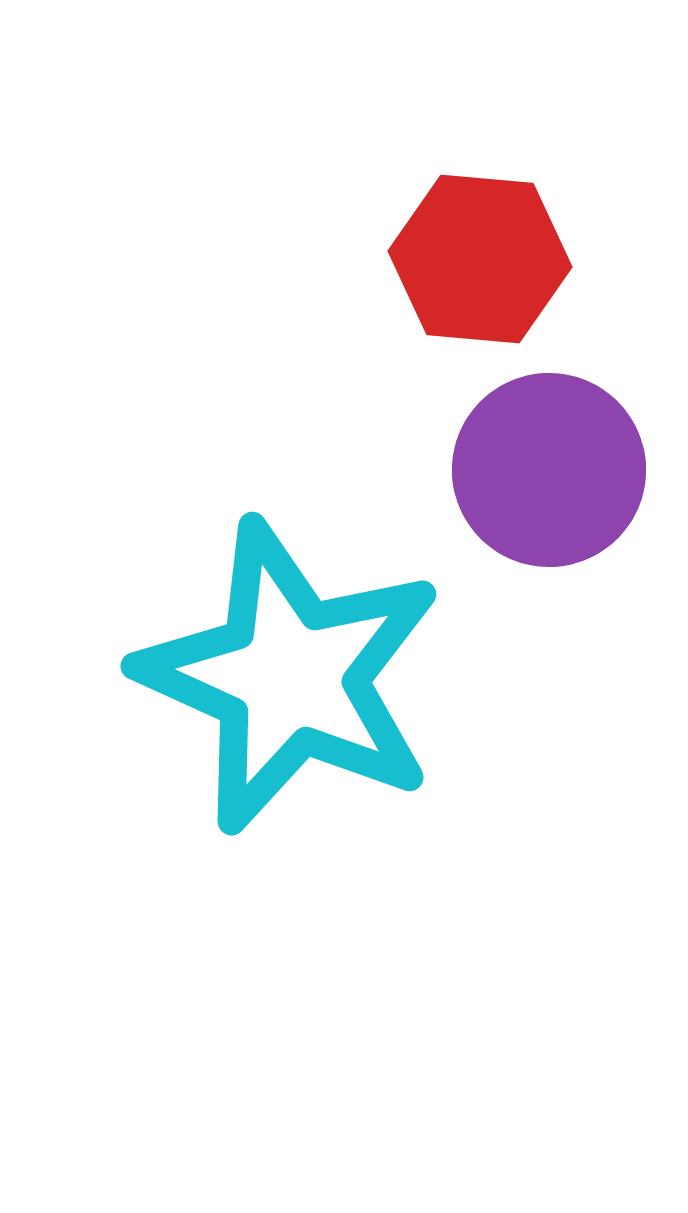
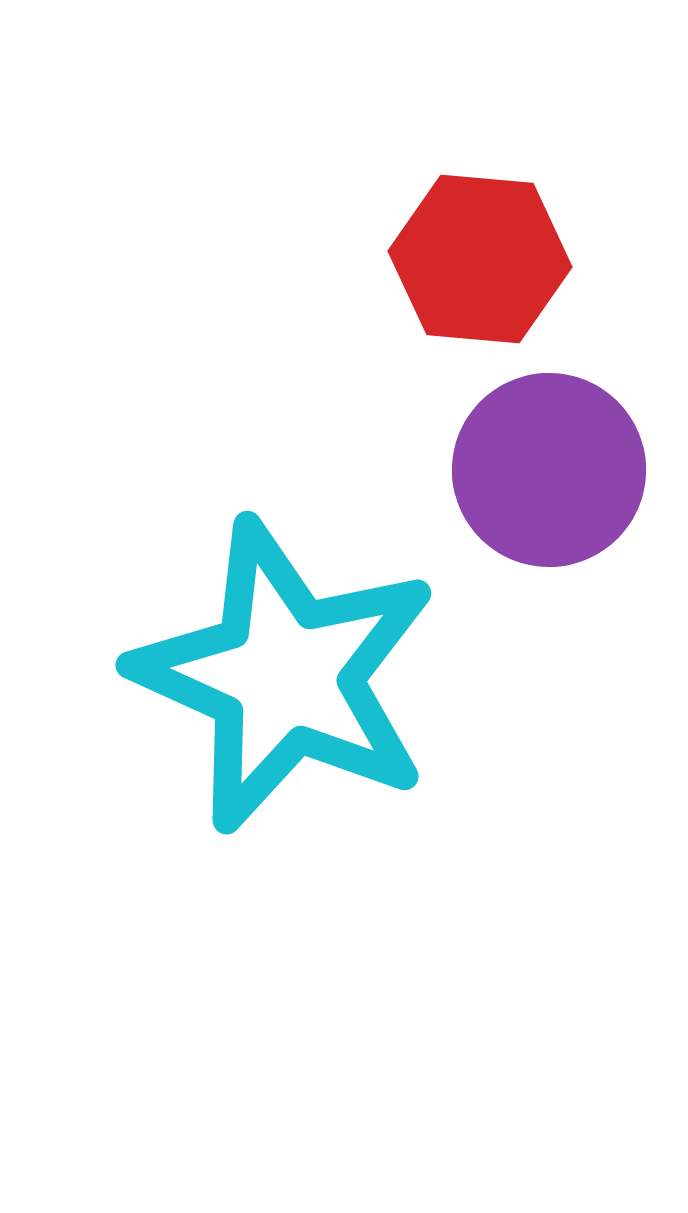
cyan star: moved 5 px left, 1 px up
